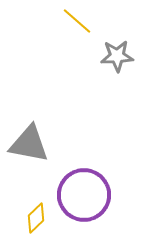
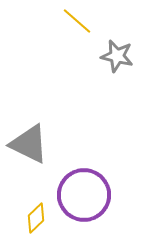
gray star: rotated 16 degrees clockwise
gray triangle: rotated 15 degrees clockwise
